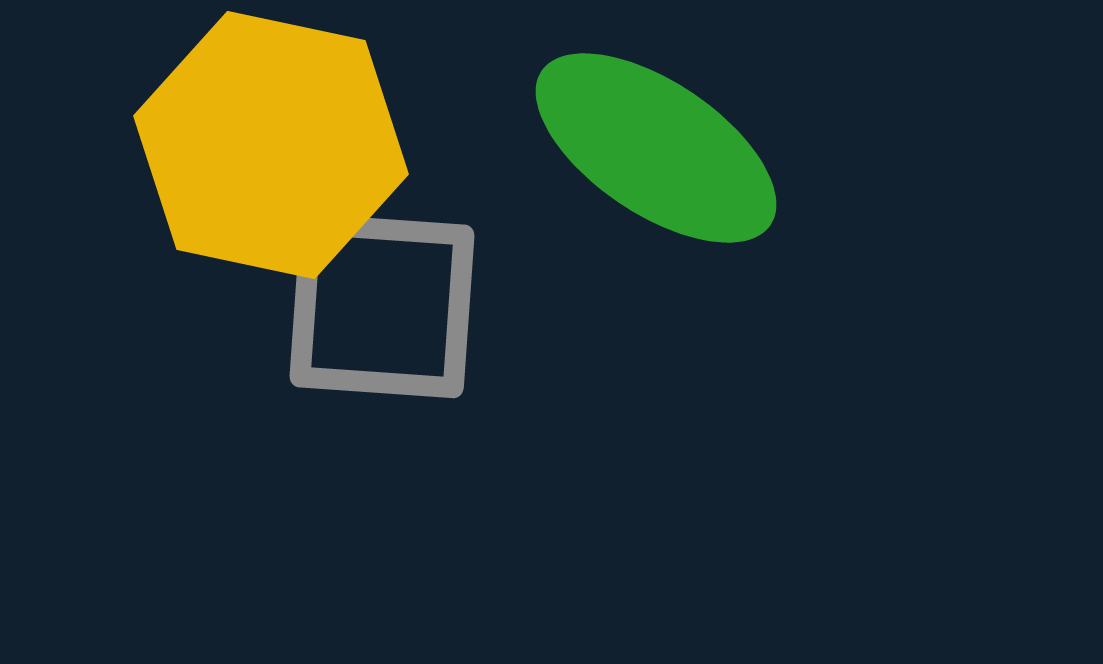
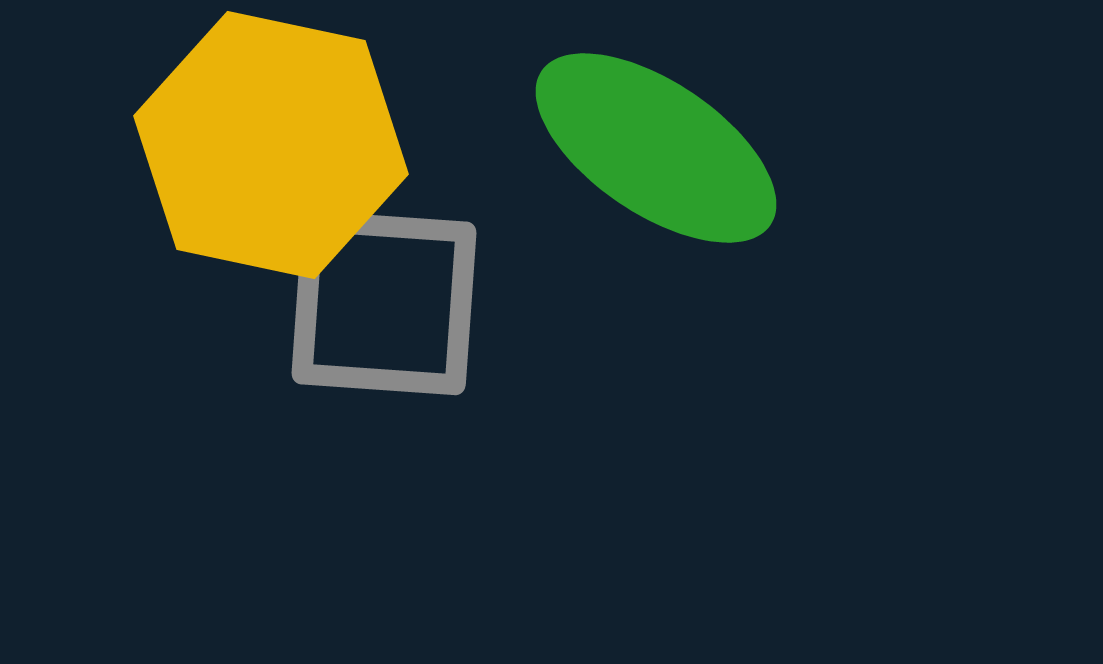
gray square: moved 2 px right, 3 px up
